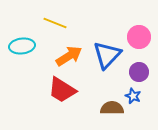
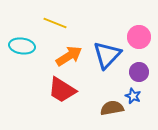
cyan ellipse: rotated 15 degrees clockwise
brown semicircle: rotated 10 degrees counterclockwise
